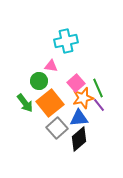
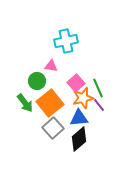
green circle: moved 2 px left
gray square: moved 4 px left
